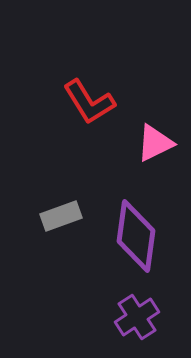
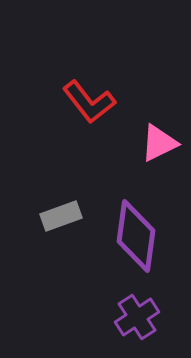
red L-shape: rotated 6 degrees counterclockwise
pink triangle: moved 4 px right
